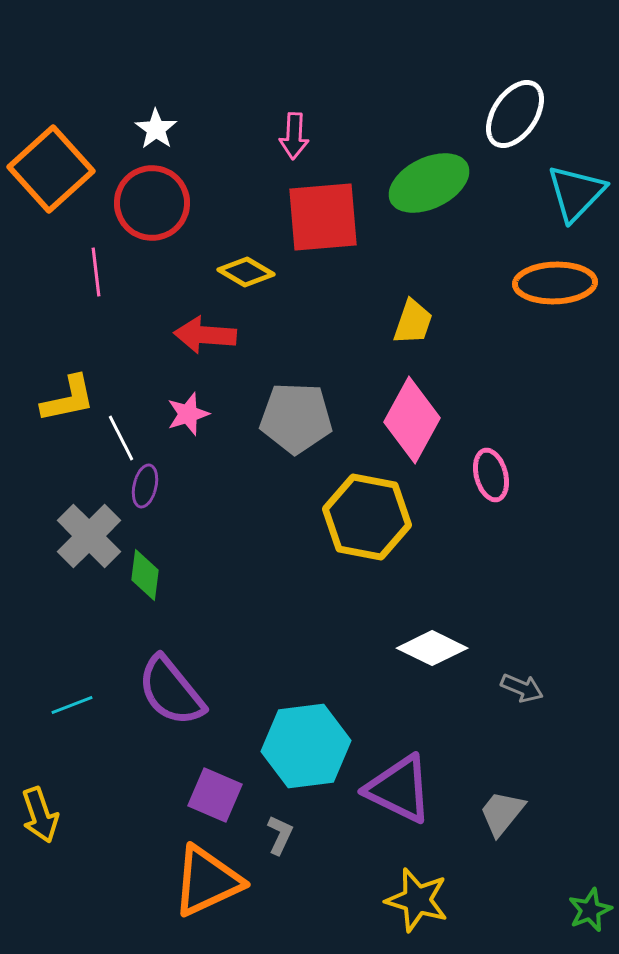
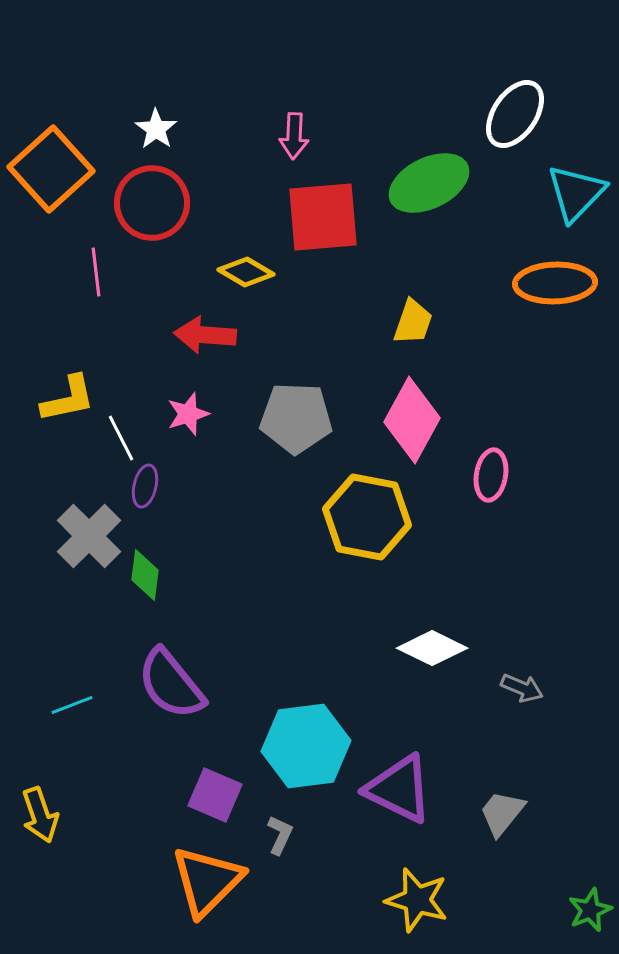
pink ellipse: rotated 24 degrees clockwise
purple semicircle: moved 7 px up
orange triangle: rotated 20 degrees counterclockwise
